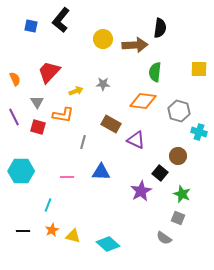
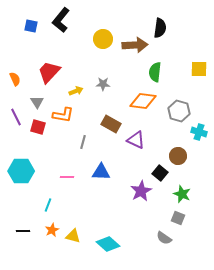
purple line: moved 2 px right
